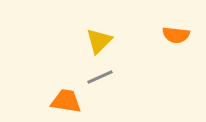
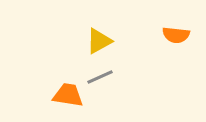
yellow triangle: rotated 16 degrees clockwise
orange trapezoid: moved 2 px right, 6 px up
